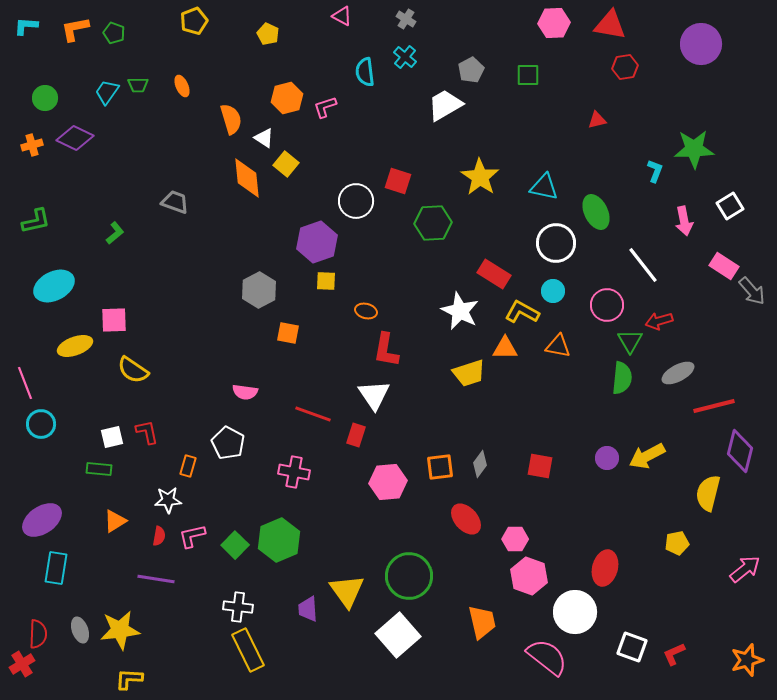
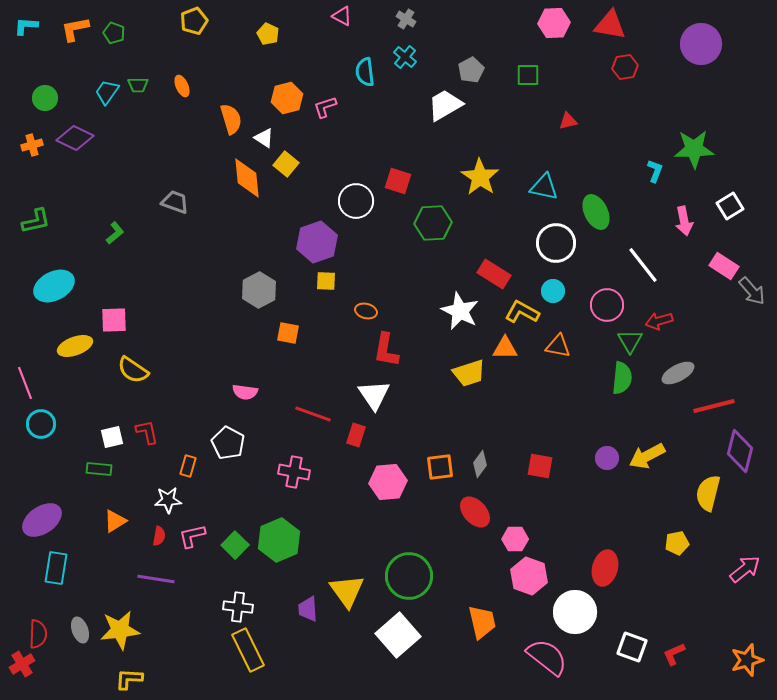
red triangle at (597, 120): moved 29 px left, 1 px down
red ellipse at (466, 519): moved 9 px right, 7 px up
